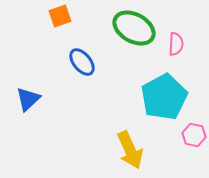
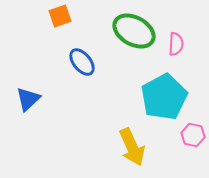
green ellipse: moved 3 px down
pink hexagon: moved 1 px left
yellow arrow: moved 2 px right, 3 px up
